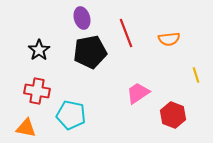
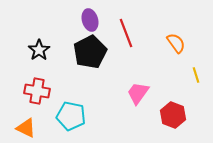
purple ellipse: moved 8 px right, 2 px down
orange semicircle: moved 7 px right, 4 px down; rotated 120 degrees counterclockwise
black pentagon: rotated 16 degrees counterclockwise
pink trapezoid: rotated 20 degrees counterclockwise
cyan pentagon: moved 1 px down
orange triangle: rotated 15 degrees clockwise
